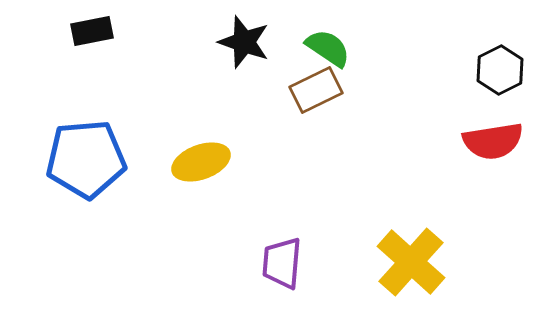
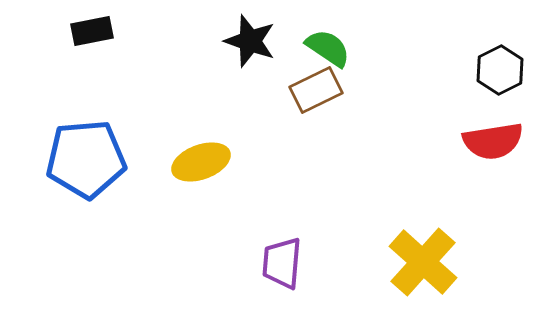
black star: moved 6 px right, 1 px up
yellow cross: moved 12 px right
